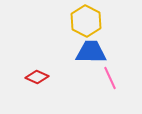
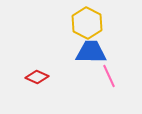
yellow hexagon: moved 1 px right, 2 px down
pink line: moved 1 px left, 2 px up
